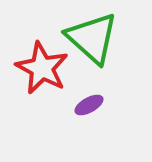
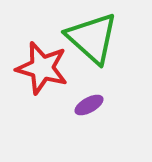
red star: rotated 12 degrees counterclockwise
